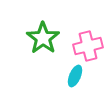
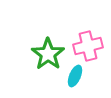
green star: moved 5 px right, 16 px down
